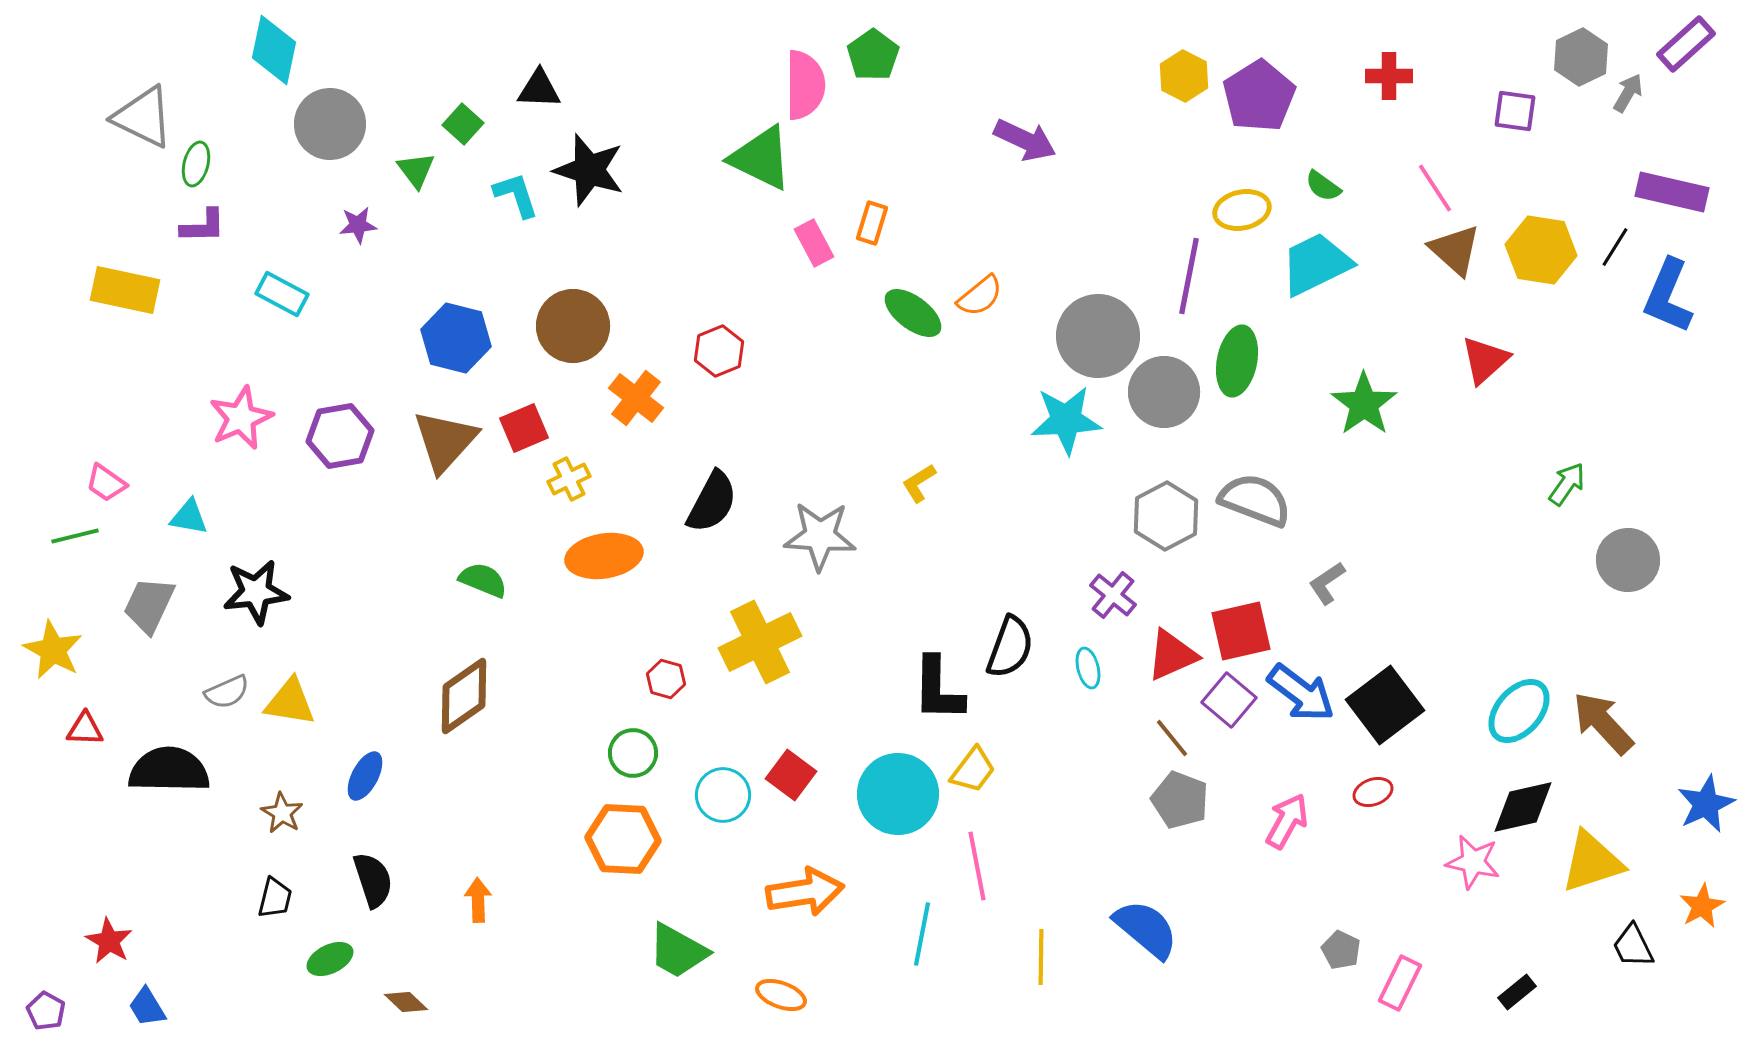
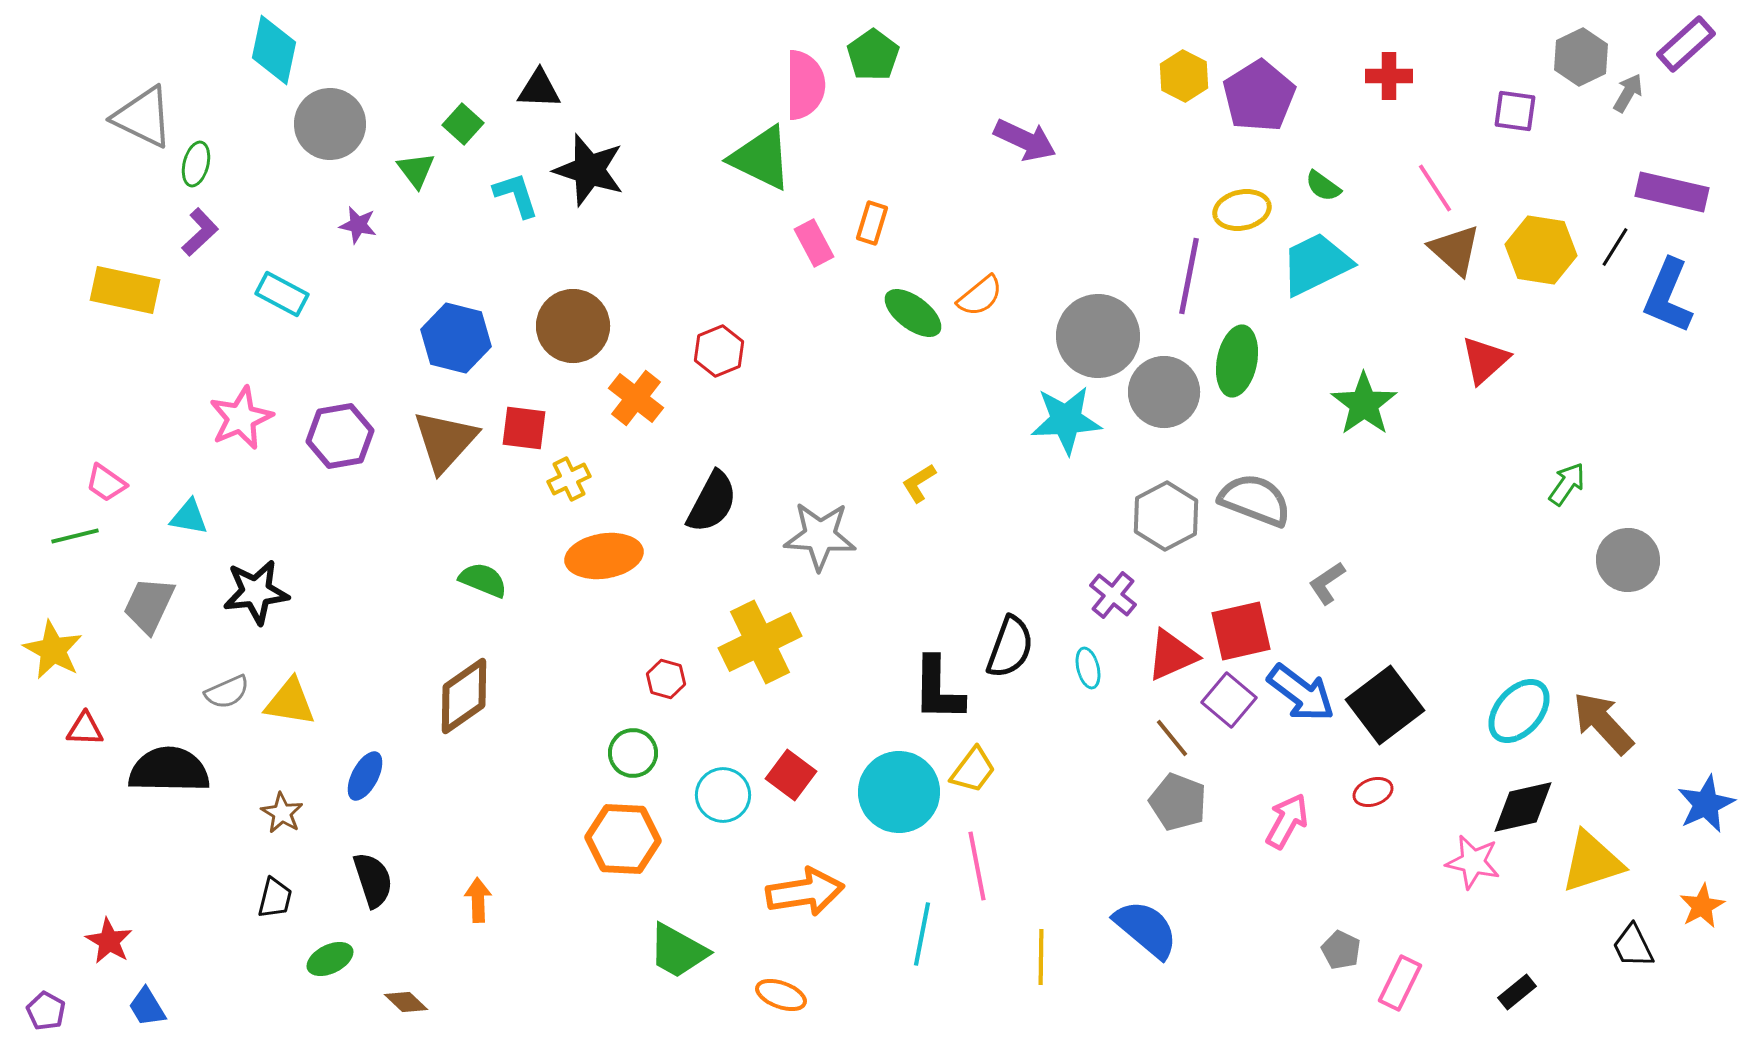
purple star at (358, 225): rotated 18 degrees clockwise
purple L-shape at (203, 226): moved 3 px left, 6 px down; rotated 42 degrees counterclockwise
red square at (524, 428): rotated 30 degrees clockwise
cyan circle at (898, 794): moved 1 px right, 2 px up
gray pentagon at (1180, 800): moved 2 px left, 2 px down
